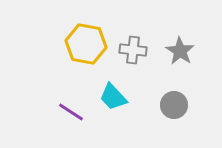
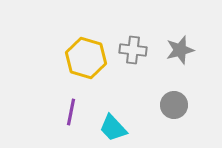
yellow hexagon: moved 14 px down; rotated 6 degrees clockwise
gray star: moved 1 px up; rotated 24 degrees clockwise
cyan trapezoid: moved 31 px down
purple line: rotated 68 degrees clockwise
